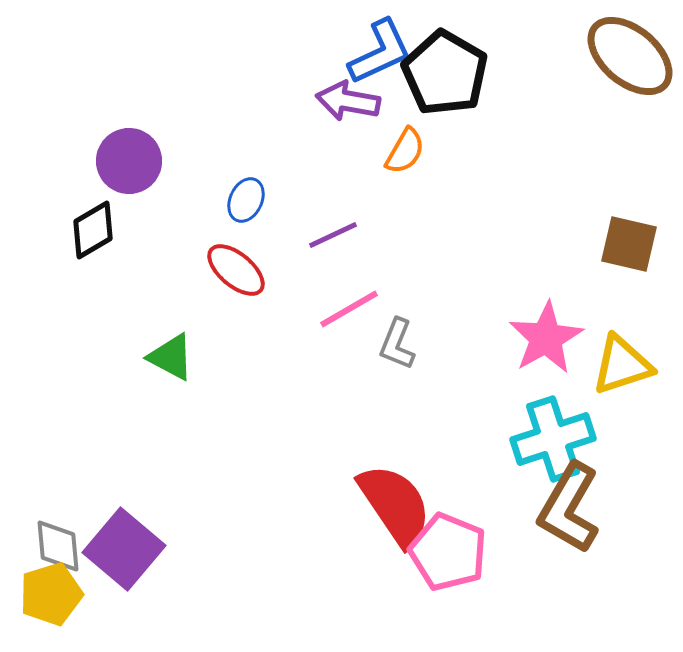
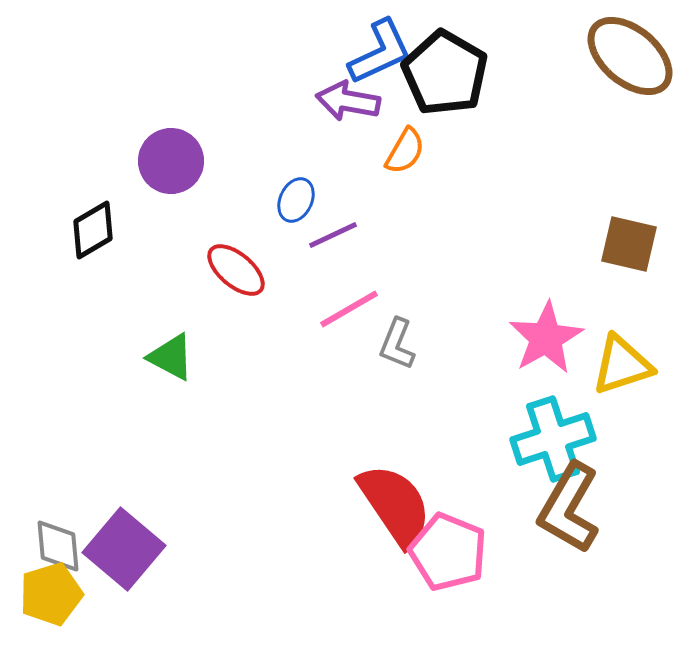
purple circle: moved 42 px right
blue ellipse: moved 50 px right
